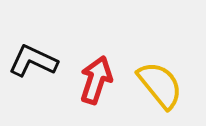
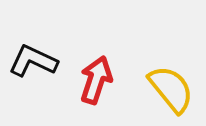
yellow semicircle: moved 11 px right, 4 px down
